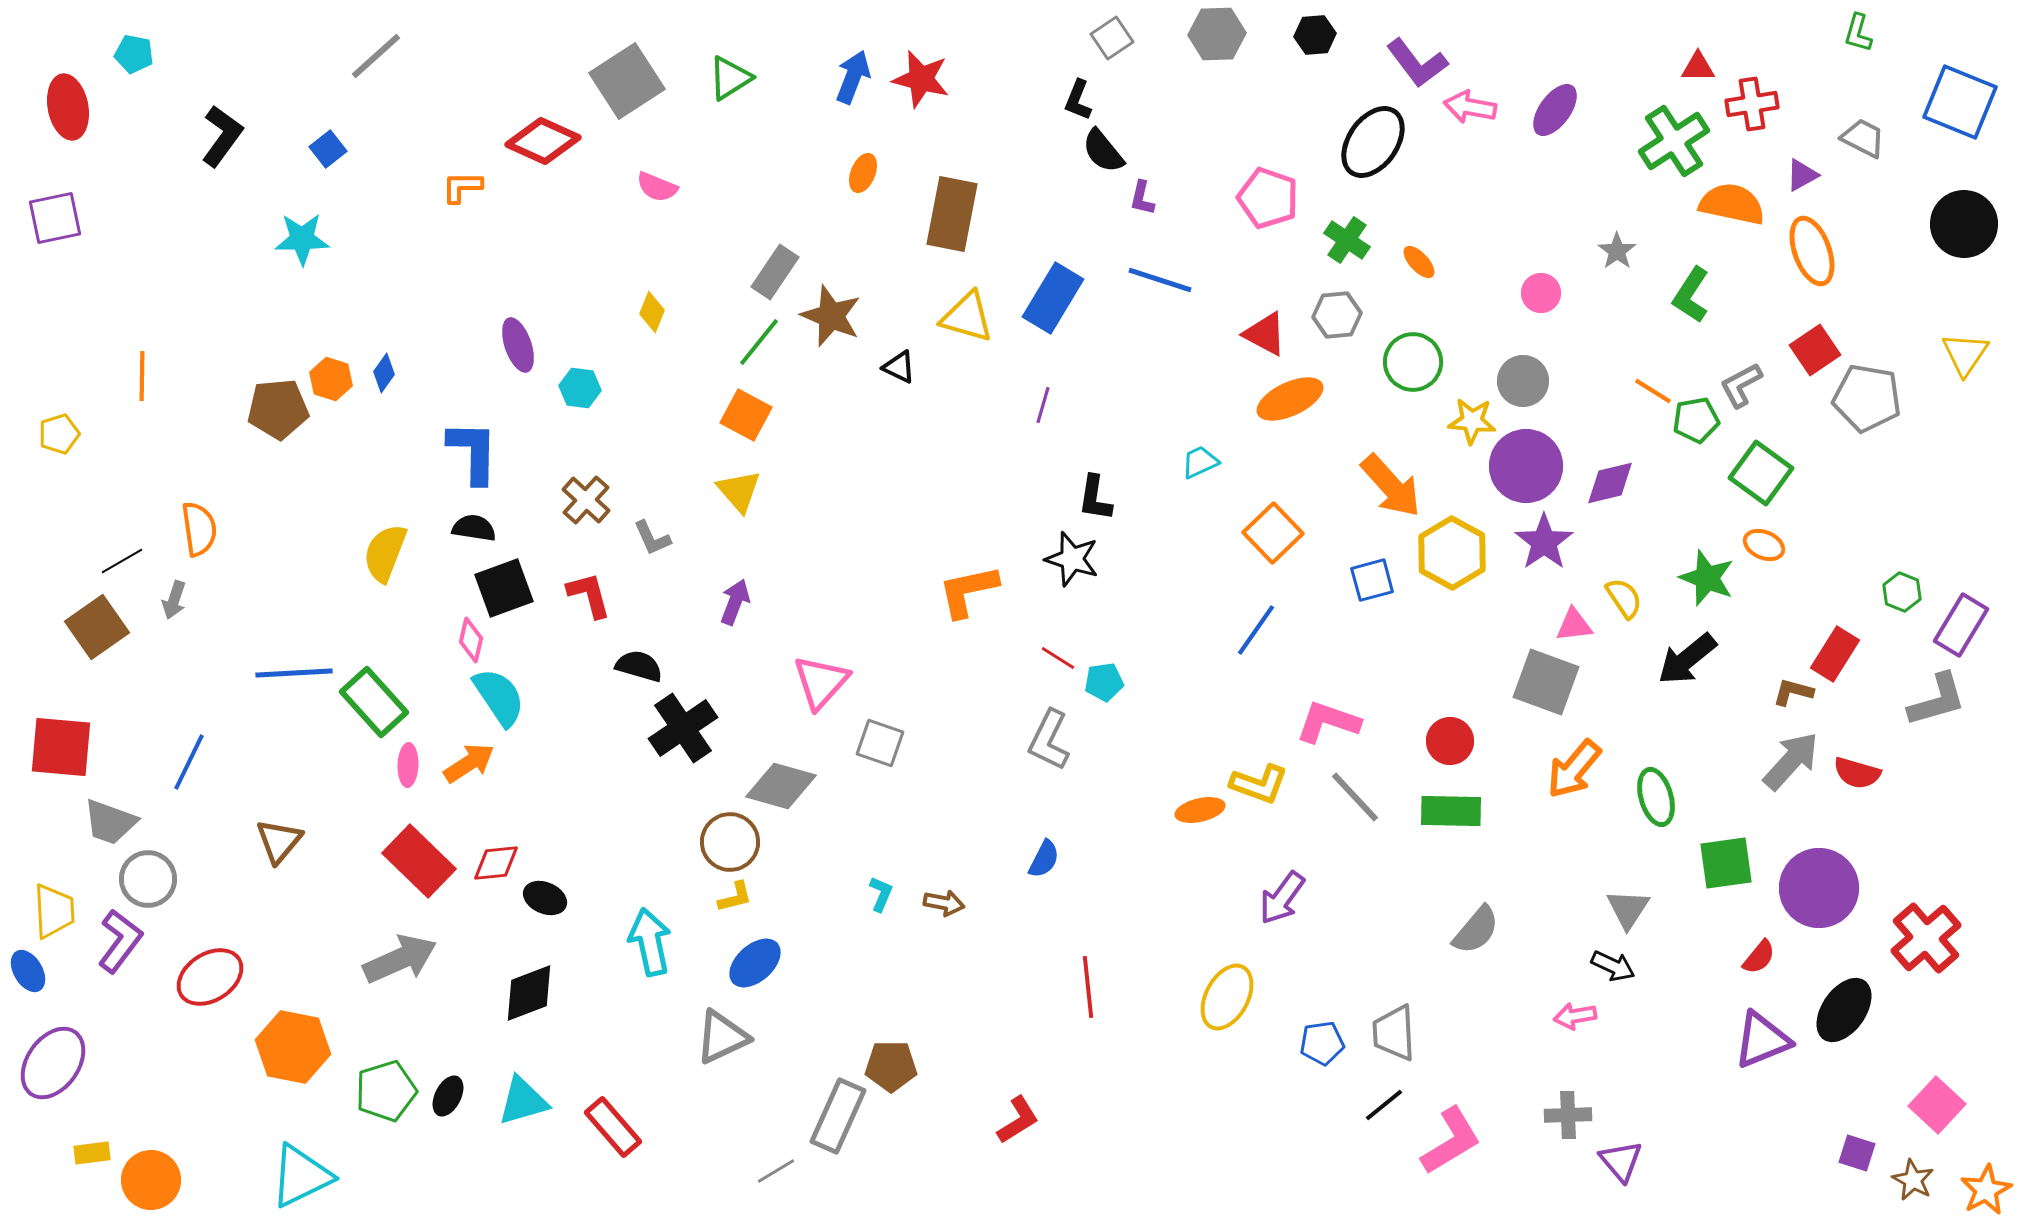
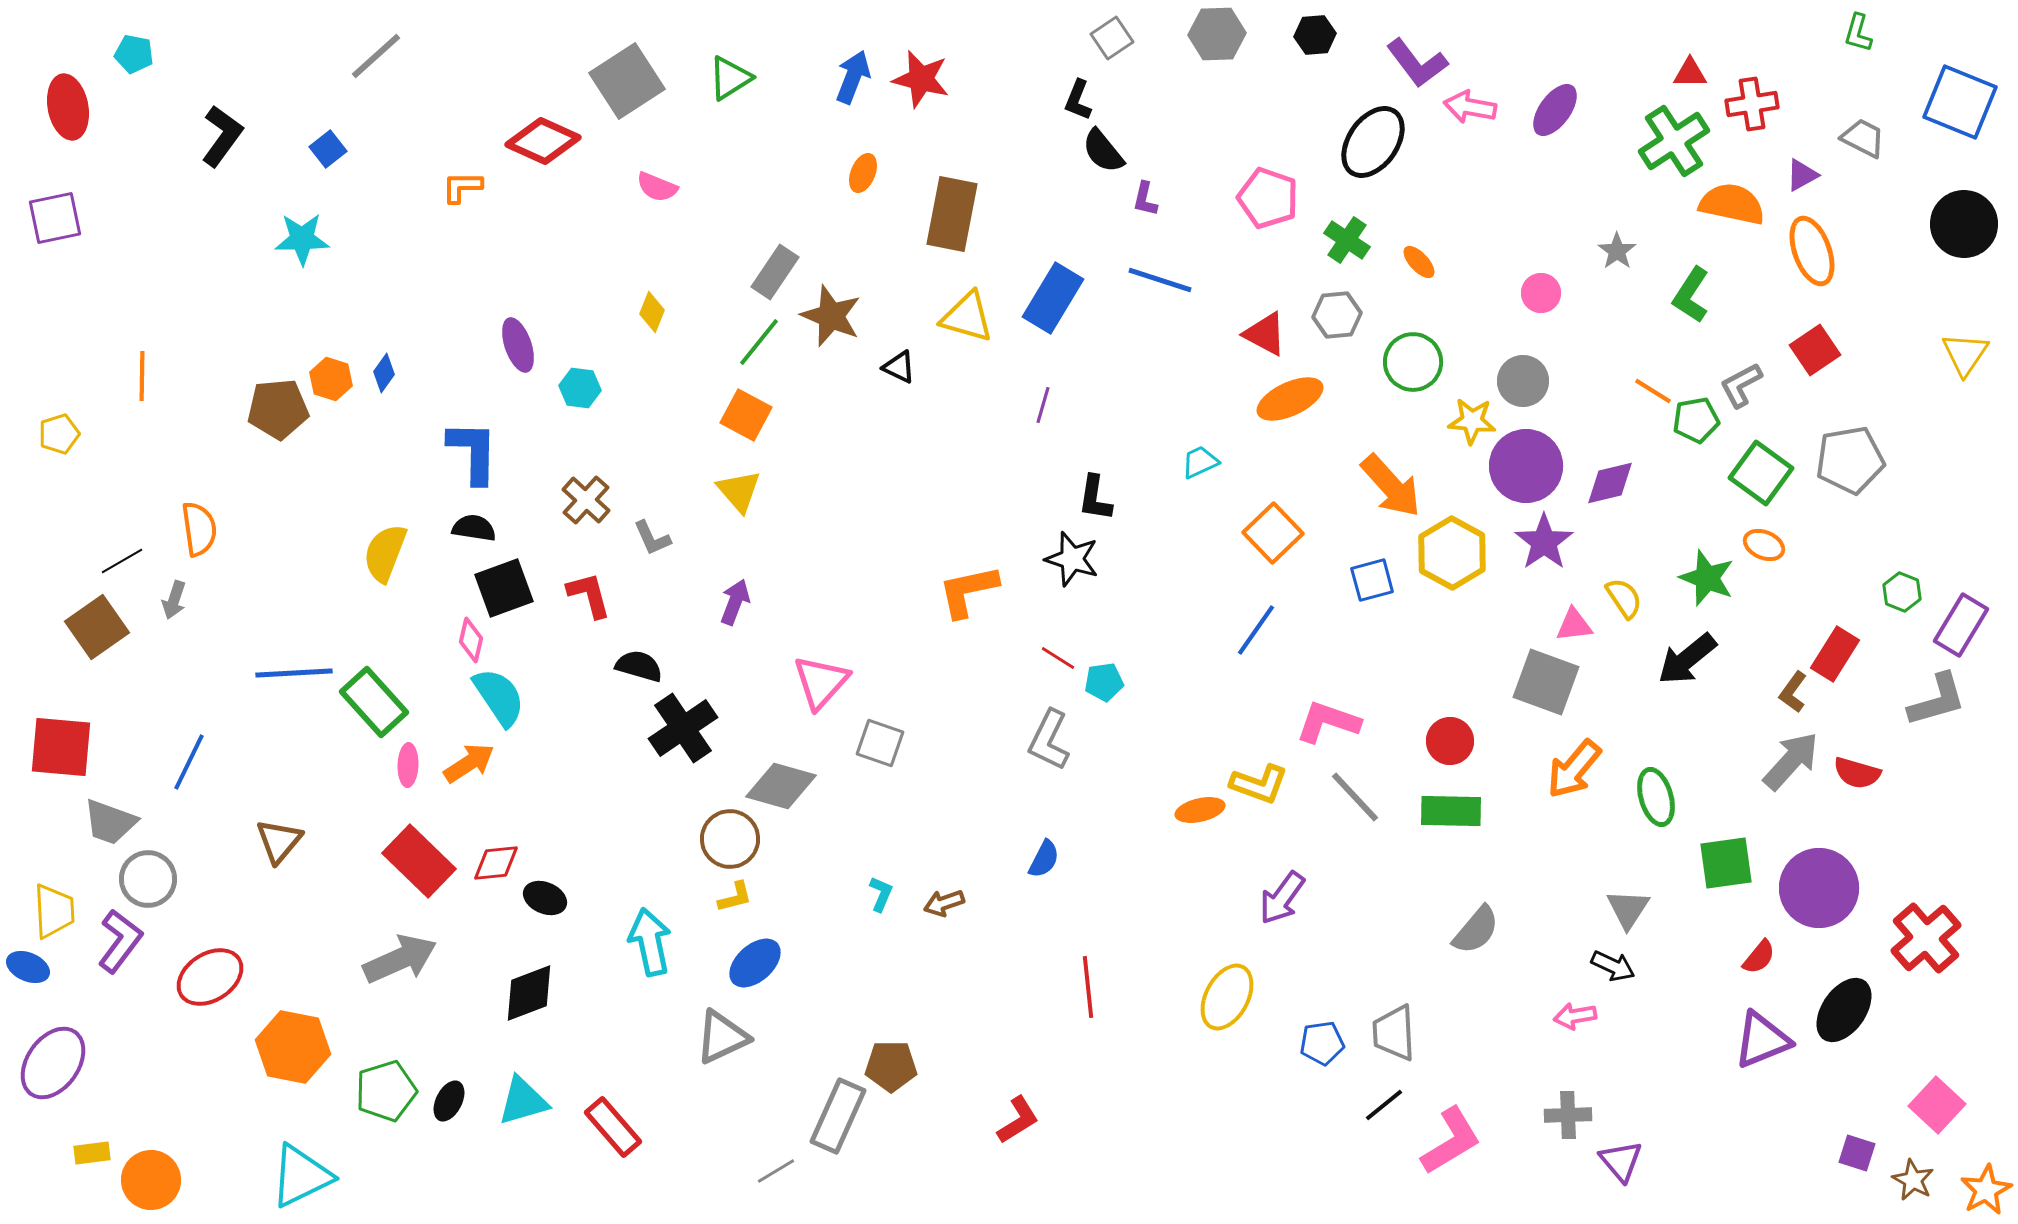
red triangle at (1698, 67): moved 8 px left, 6 px down
purple L-shape at (1142, 198): moved 3 px right, 1 px down
gray pentagon at (1867, 398): moved 17 px left, 62 px down; rotated 20 degrees counterclockwise
brown L-shape at (1793, 692): rotated 69 degrees counterclockwise
brown circle at (730, 842): moved 3 px up
brown arrow at (944, 903): rotated 150 degrees clockwise
blue ellipse at (28, 971): moved 4 px up; rotated 36 degrees counterclockwise
black ellipse at (448, 1096): moved 1 px right, 5 px down
